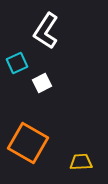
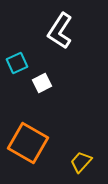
white L-shape: moved 14 px right
yellow trapezoid: rotated 45 degrees counterclockwise
